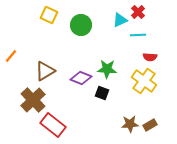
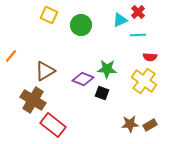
purple diamond: moved 2 px right, 1 px down
brown cross: rotated 15 degrees counterclockwise
